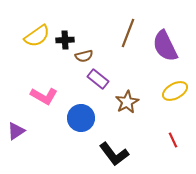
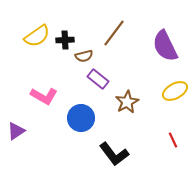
brown line: moved 14 px left; rotated 16 degrees clockwise
